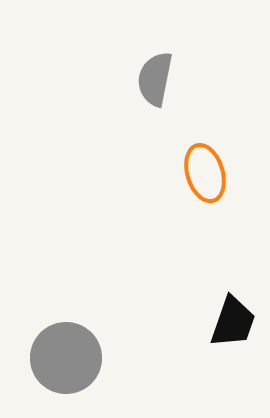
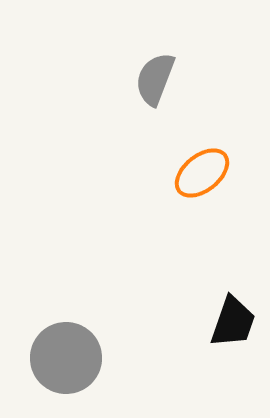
gray semicircle: rotated 10 degrees clockwise
orange ellipse: moved 3 px left; rotated 68 degrees clockwise
